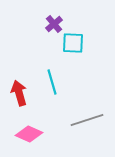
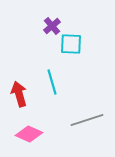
purple cross: moved 2 px left, 2 px down
cyan square: moved 2 px left, 1 px down
red arrow: moved 1 px down
